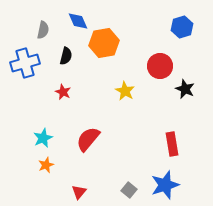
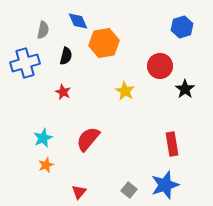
black star: rotated 12 degrees clockwise
